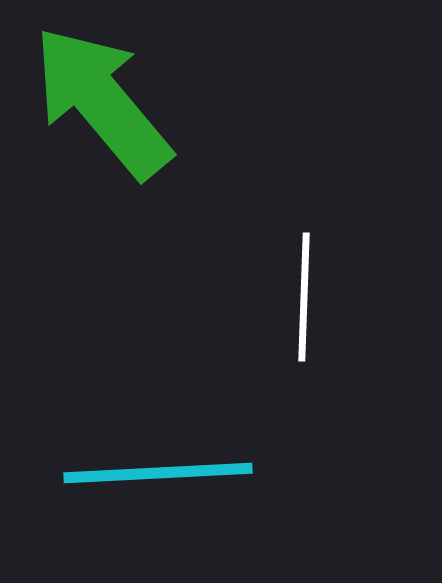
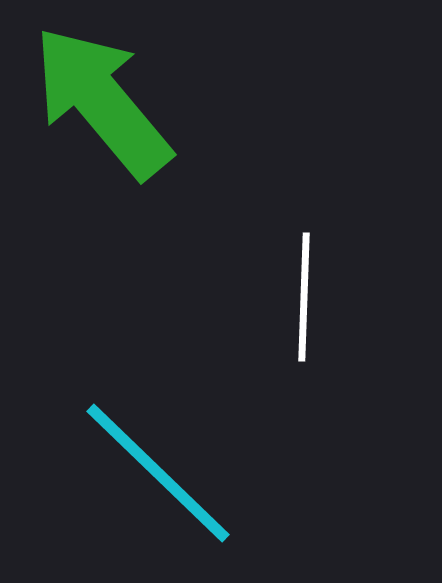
cyan line: rotated 47 degrees clockwise
